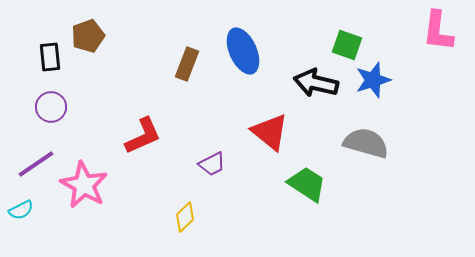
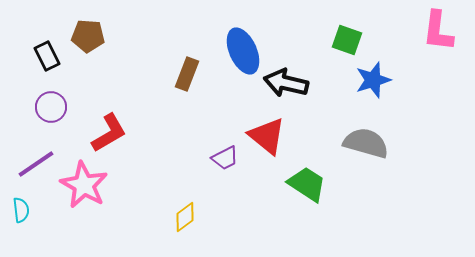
brown pentagon: rotated 24 degrees clockwise
green square: moved 5 px up
black rectangle: moved 3 px left, 1 px up; rotated 20 degrees counterclockwise
brown rectangle: moved 10 px down
black arrow: moved 30 px left
red triangle: moved 3 px left, 4 px down
red L-shape: moved 34 px left, 3 px up; rotated 6 degrees counterclockwise
purple trapezoid: moved 13 px right, 6 px up
cyan semicircle: rotated 70 degrees counterclockwise
yellow diamond: rotated 8 degrees clockwise
